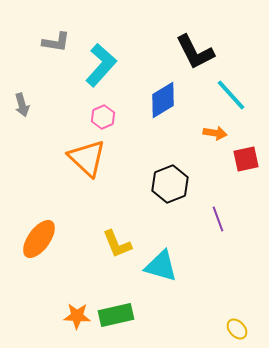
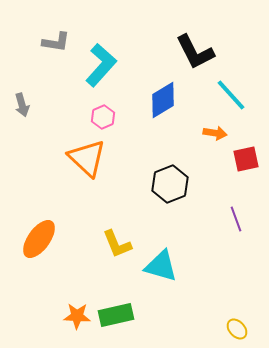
purple line: moved 18 px right
